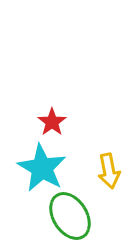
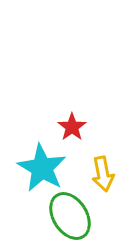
red star: moved 20 px right, 5 px down
yellow arrow: moved 6 px left, 3 px down
